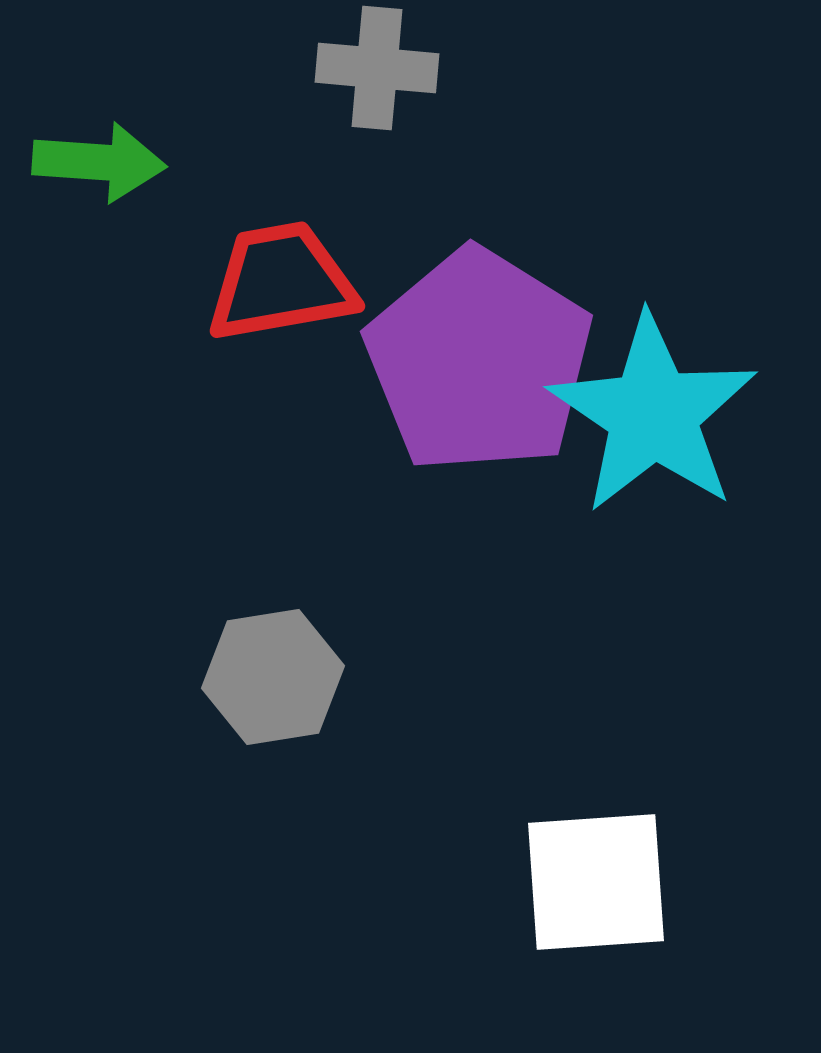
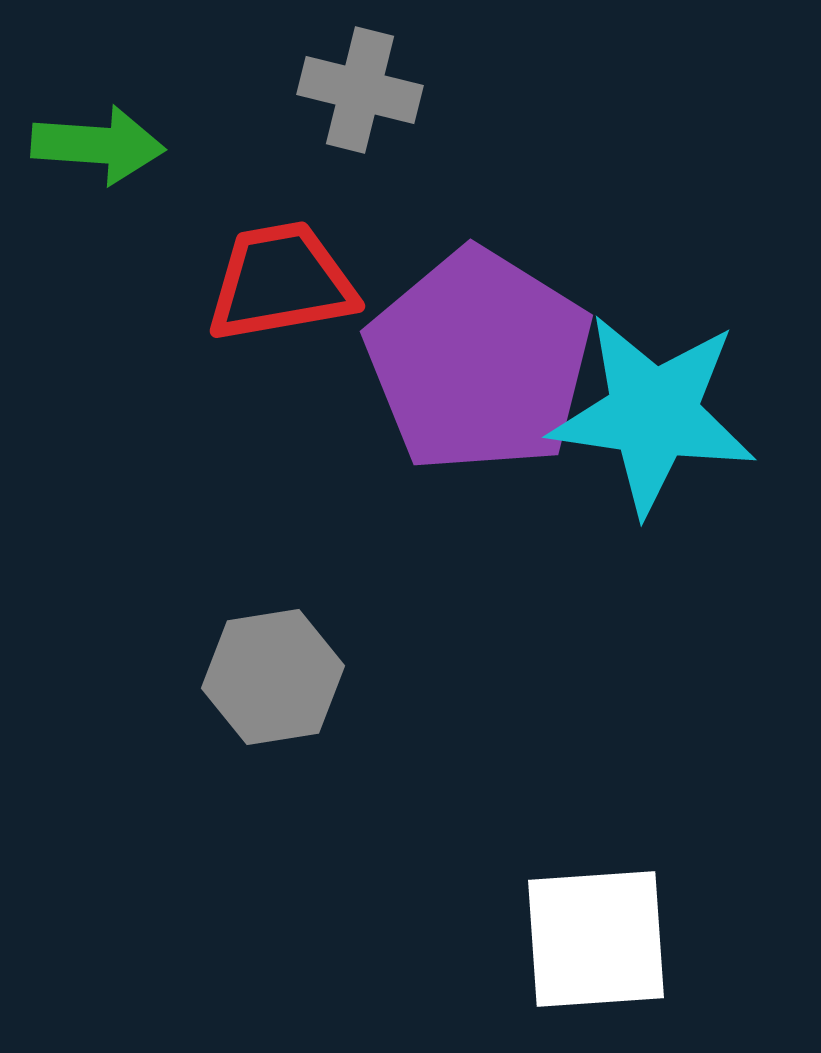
gray cross: moved 17 px left, 22 px down; rotated 9 degrees clockwise
green arrow: moved 1 px left, 17 px up
cyan star: rotated 26 degrees counterclockwise
white square: moved 57 px down
